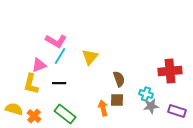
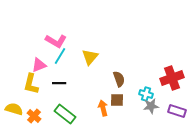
red cross: moved 2 px right, 7 px down; rotated 15 degrees counterclockwise
